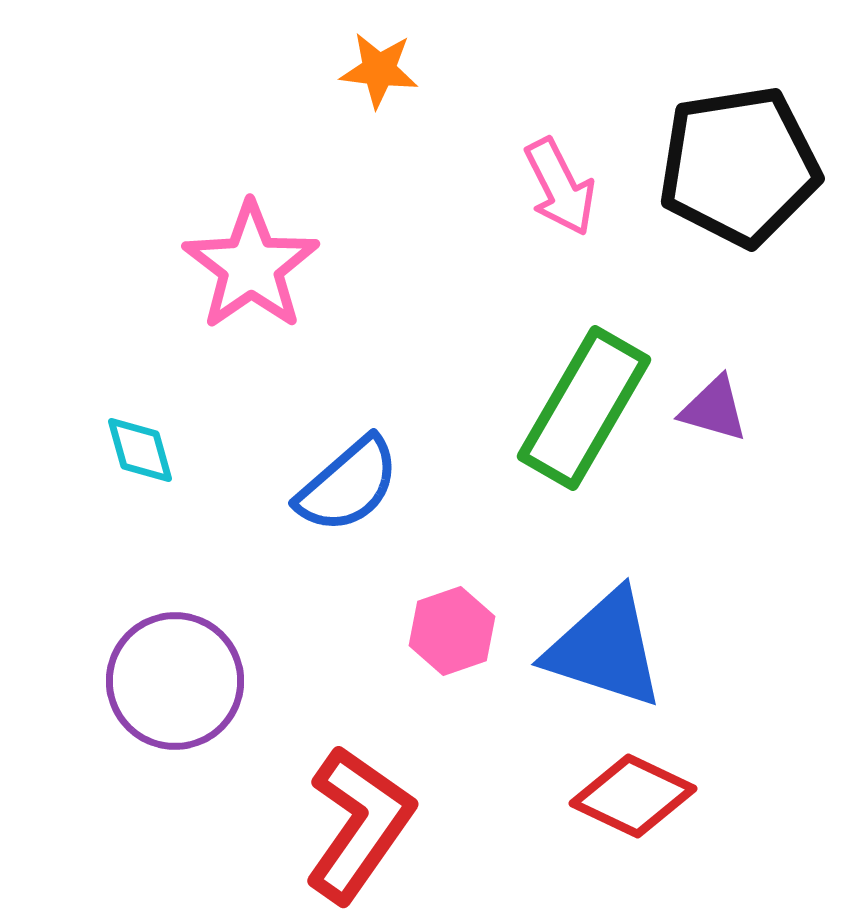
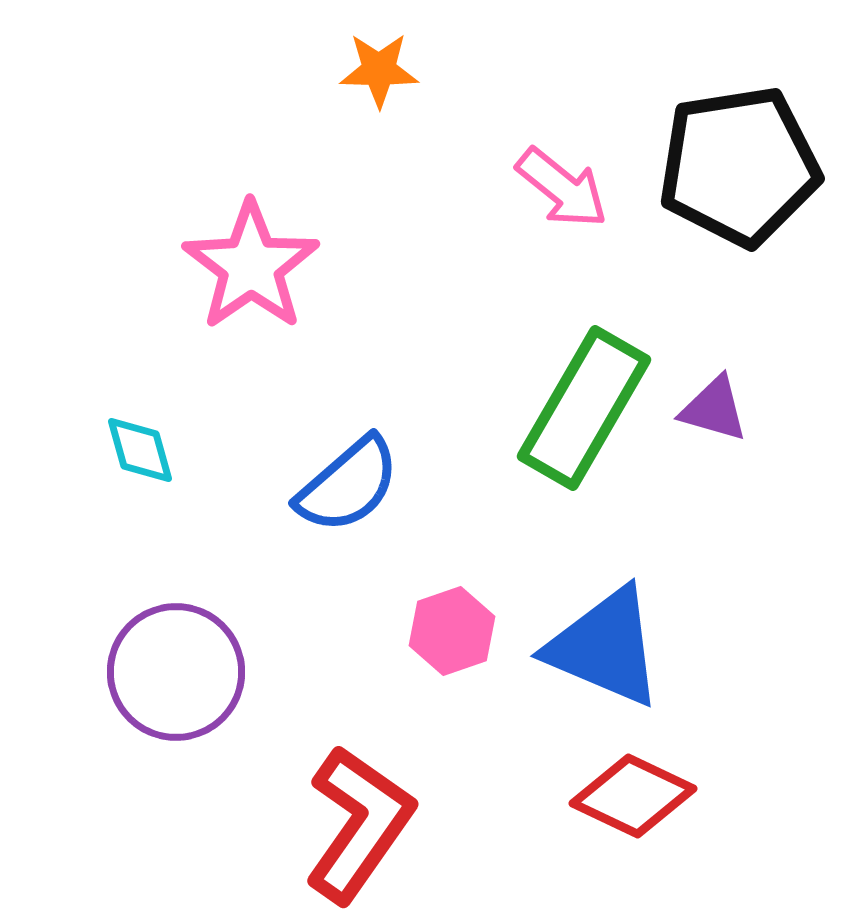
orange star: rotated 6 degrees counterclockwise
pink arrow: moved 2 px right, 1 px down; rotated 24 degrees counterclockwise
blue triangle: moved 2 px up; rotated 5 degrees clockwise
purple circle: moved 1 px right, 9 px up
